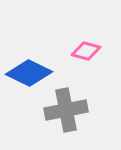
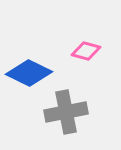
gray cross: moved 2 px down
